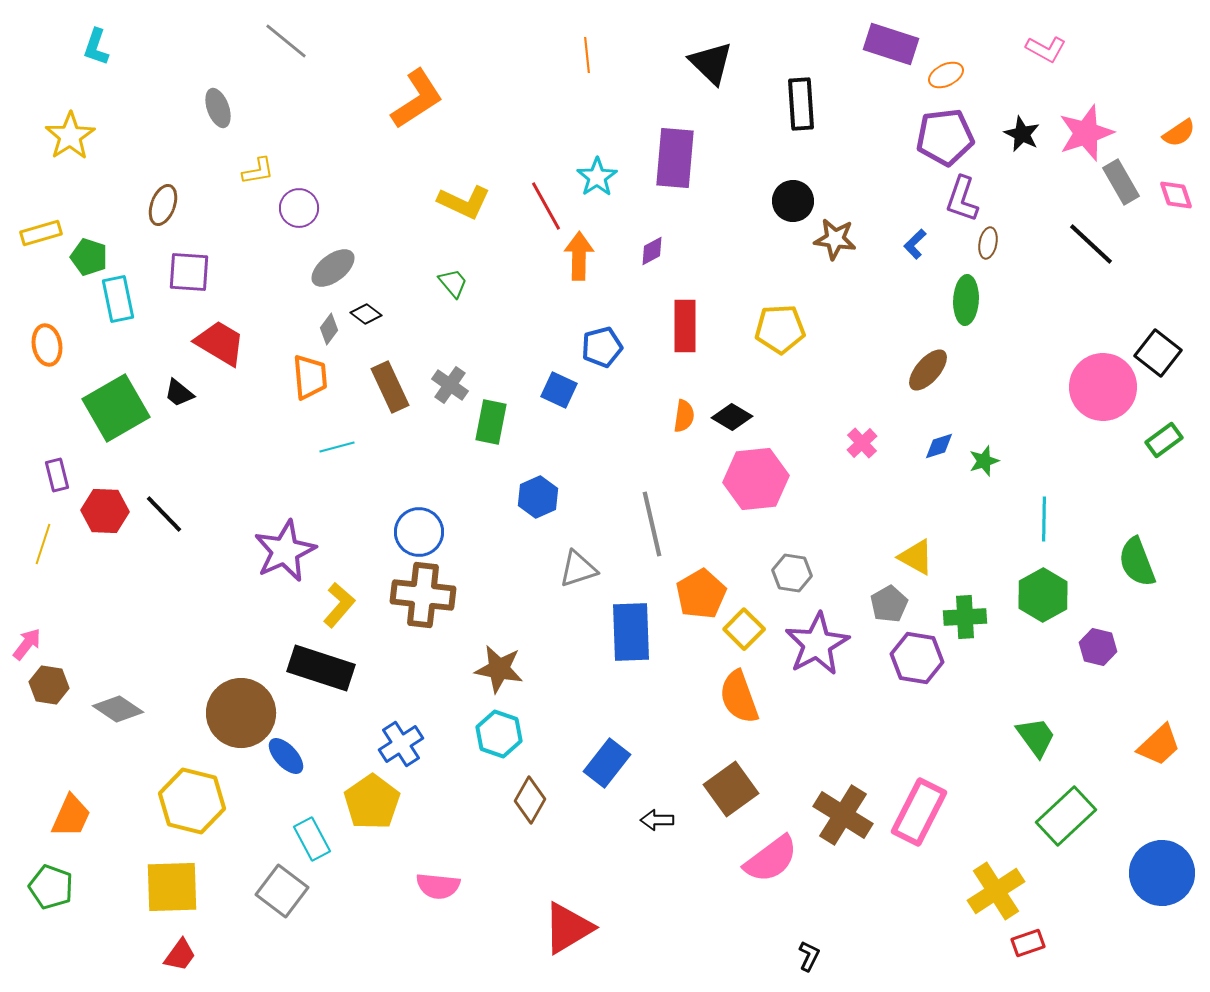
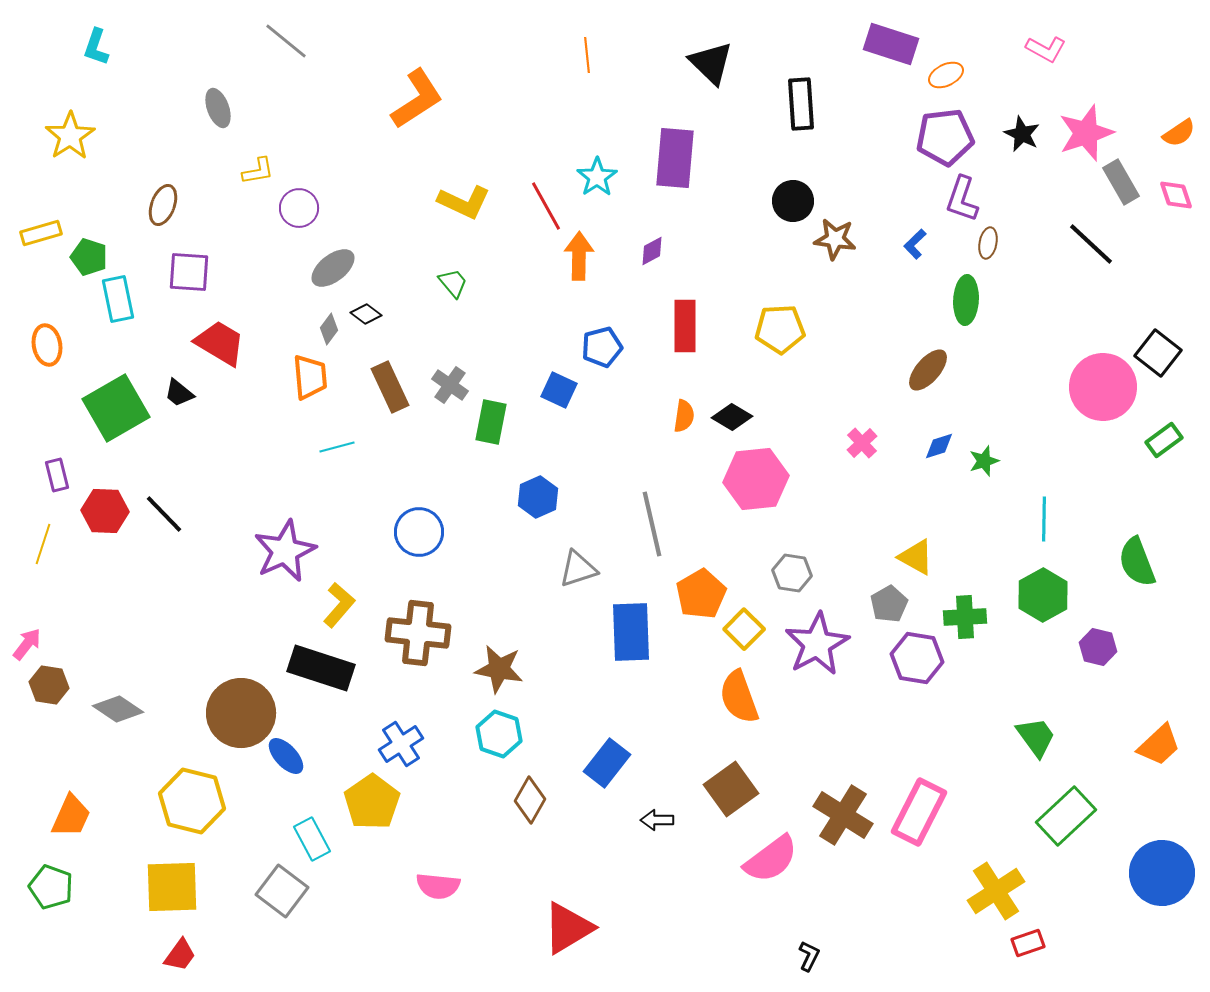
brown cross at (423, 595): moved 5 px left, 38 px down
